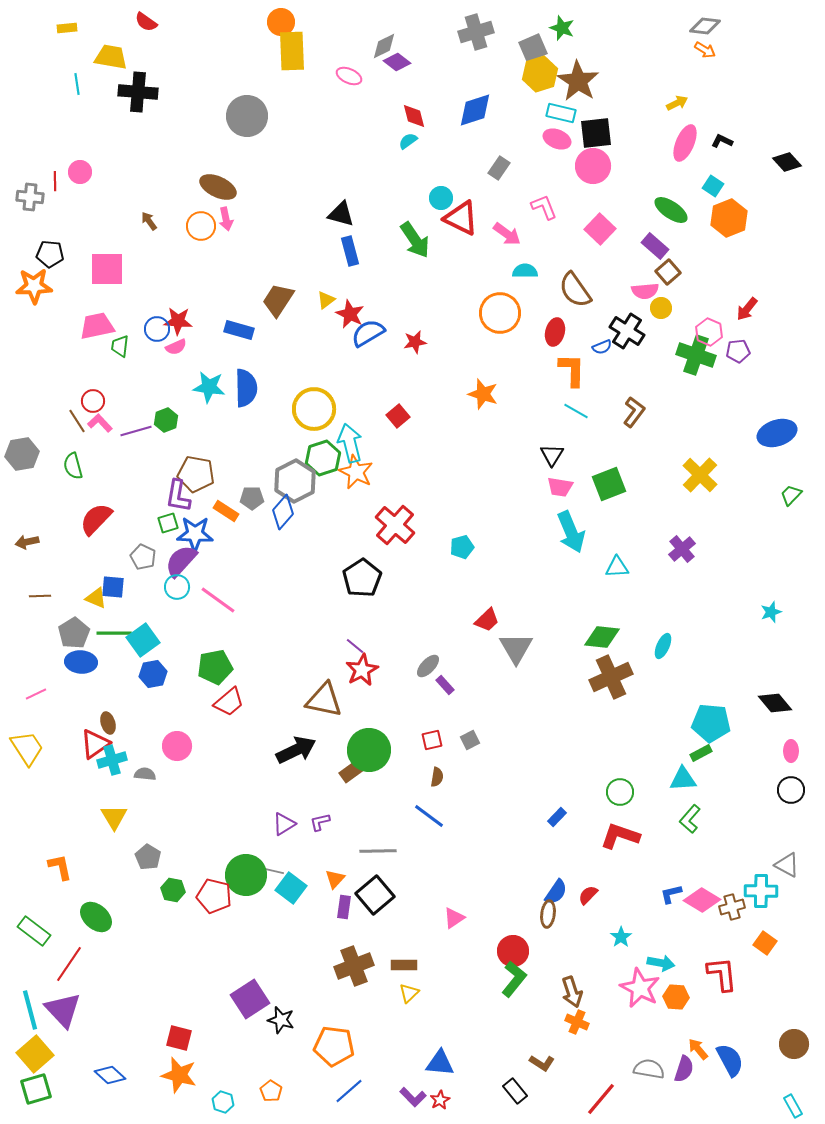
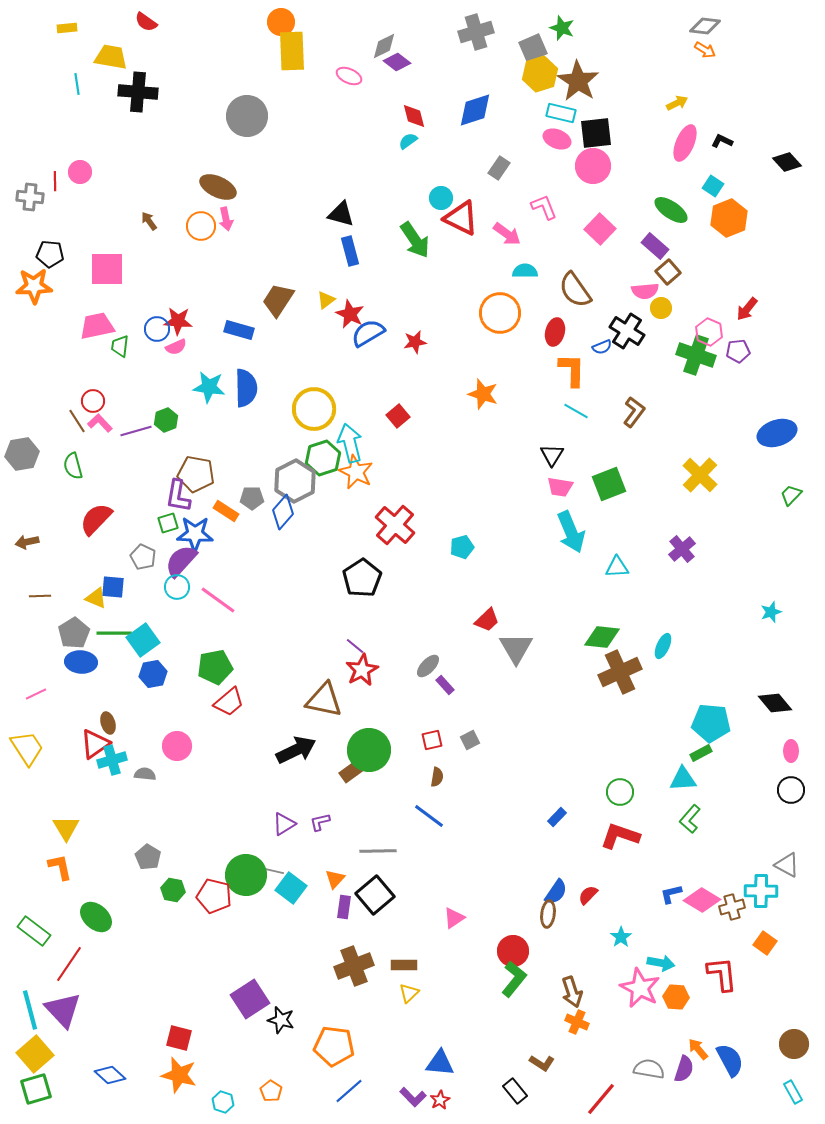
brown cross at (611, 677): moved 9 px right, 5 px up
yellow triangle at (114, 817): moved 48 px left, 11 px down
cyan rectangle at (793, 1106): moved 14 px up
